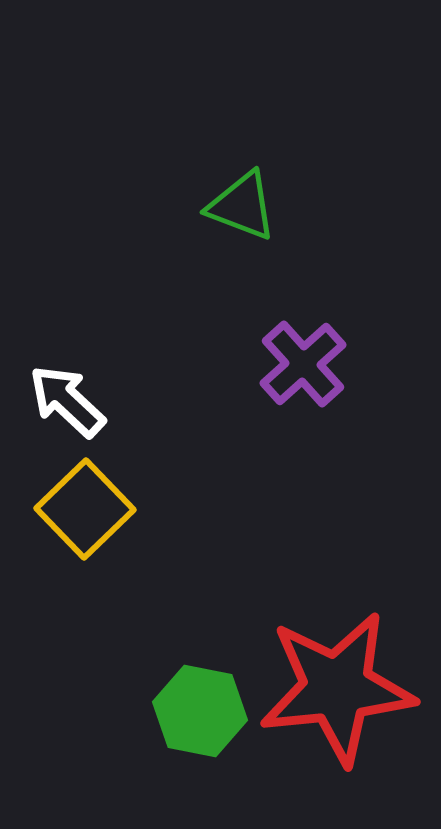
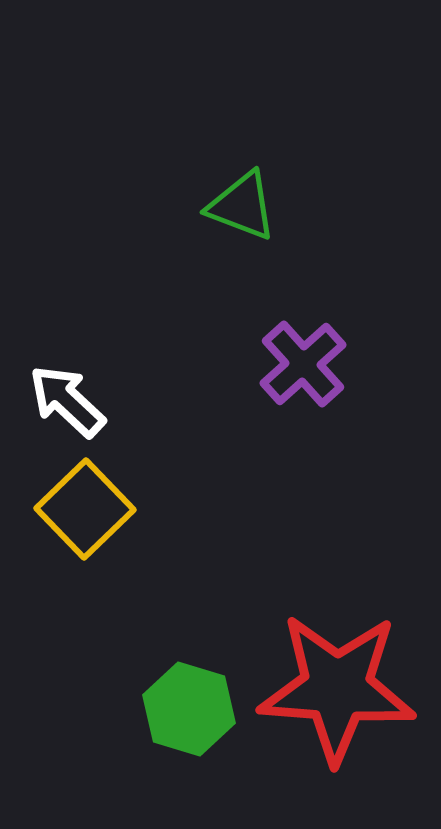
red star: rotated 10 degrees clockwise
green hexagon: moved 11 px left, 2 px up; rotated 6 degrees clockwise
